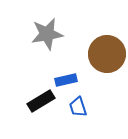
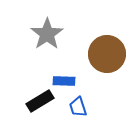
gray star: rotated 24 degrees counterclockwise
blue rectangle: moved 2 px left, 1 px down; rotated 15 degrees clockwise
black rectangle: moved 1 px left
